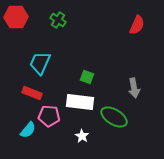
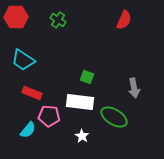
red semicircle: moved 13 px left, 5 px up
cyan trapezoid: moved 17 px left, 3 px up; rotated 80 degrees counterclockwise
